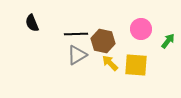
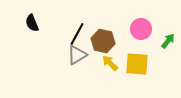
black line: moved 1 px right; rotated 60 degrees counterclockwise
yellow square: moved 1 px right, 1 px up
